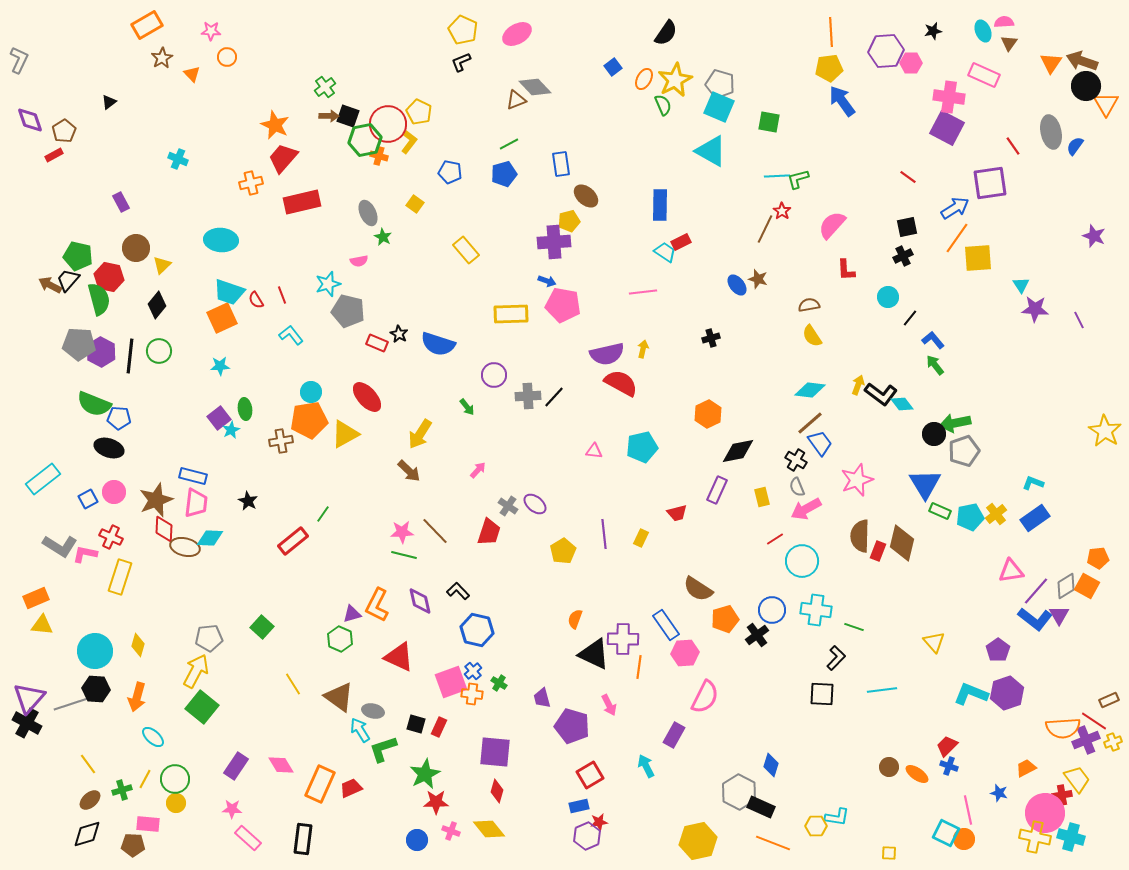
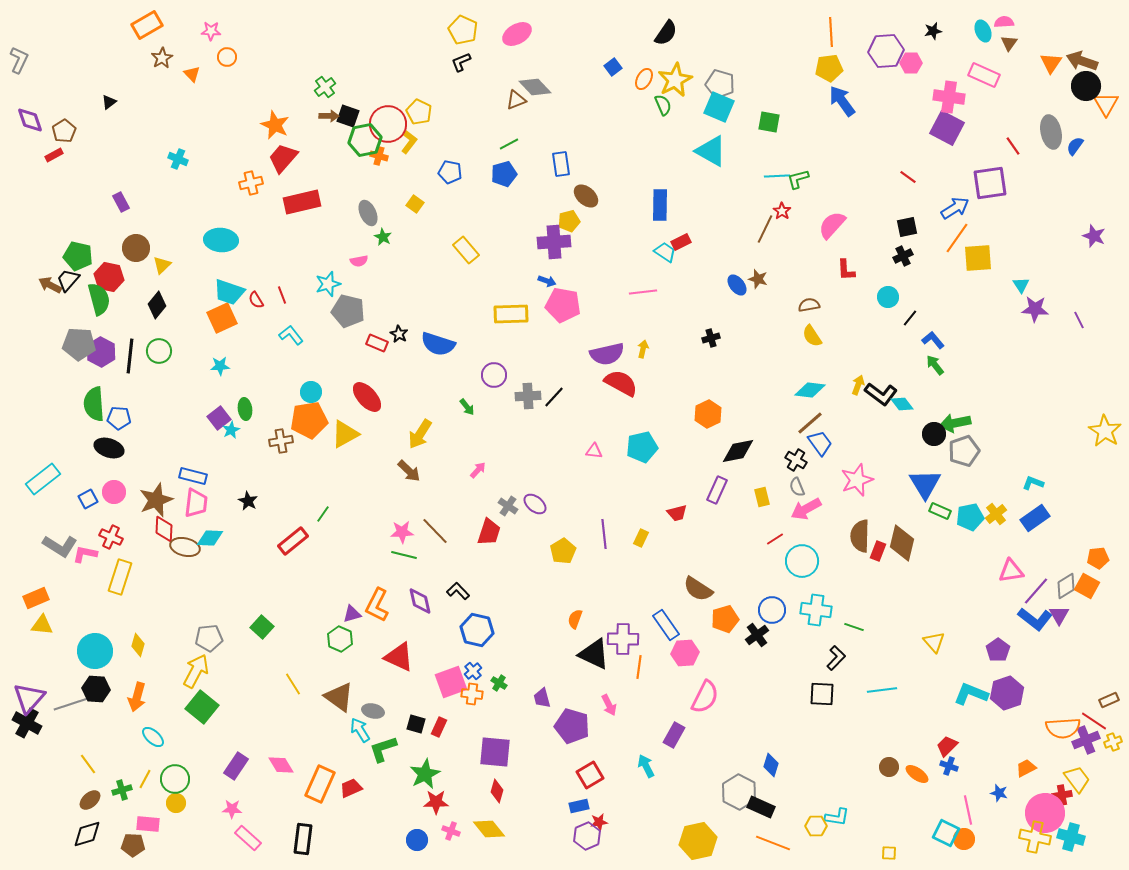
green semicircle at (94, 404): rotated 64 degrees clockwise
